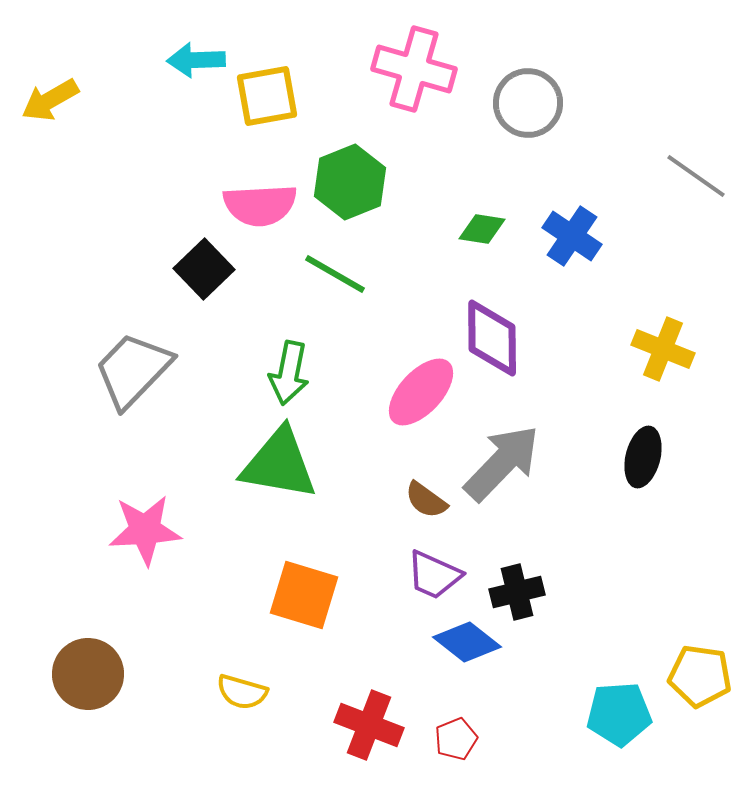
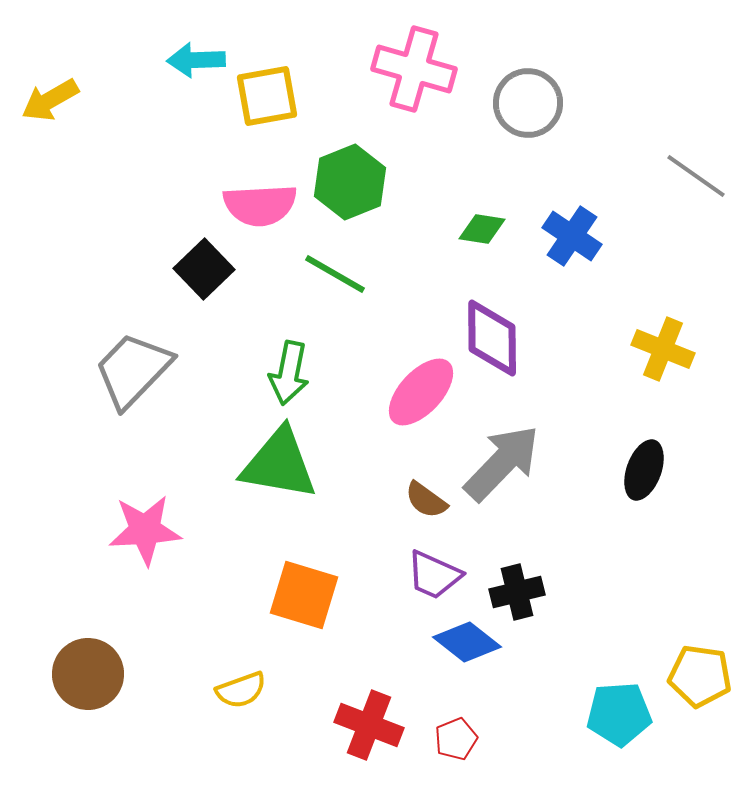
black ellipse: moved 1 px right, 13 px down; rotated 6 degrees clockwise
yellow semicircle: moved 1 px left, 2 px up; rotated 36 degrees counterclockwise
